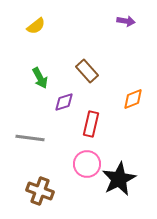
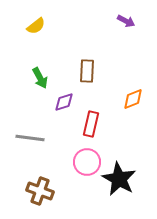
purple arrow: rotated 18 degrees clockwise
brown rectangle: rotated 45 degrees clockwise
pink circle: moved 2 px up
black star: rotated 16 degrees counterclockwise
